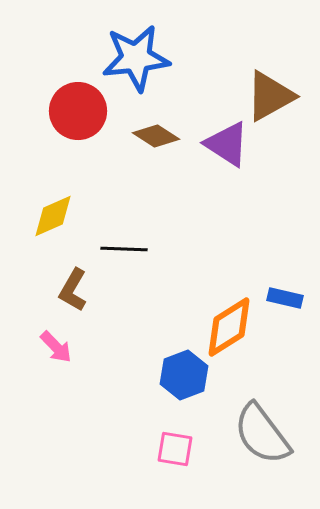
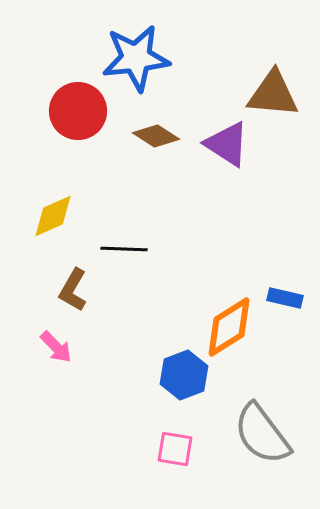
brown triangle: moved 3 px right, 2 px up; rotated 34 degrees clockwise
